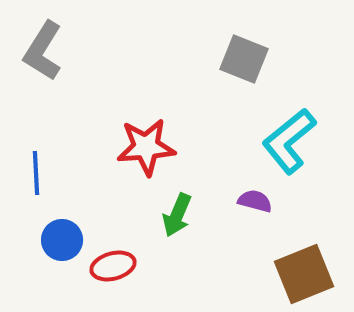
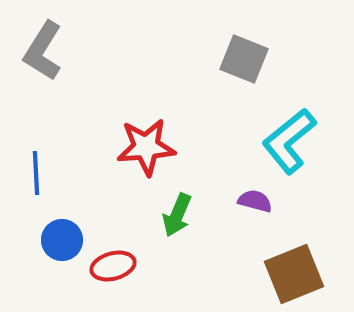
brown square: moved 10 px left
